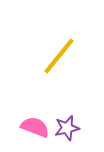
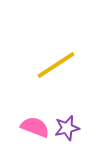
yellow line: moved 3 px left, 9 px down; rotated 18 degrees clockwise
